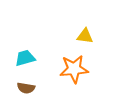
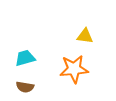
brown semicircle: moved 1 px left, 1 px up
